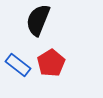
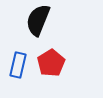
blue rectangle: rotated 65 degrees clockwise
